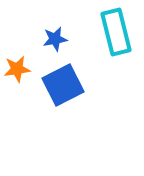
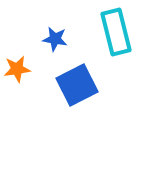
blue star: rotated 20 degrees clockwise
blue square: moved 14 px right
